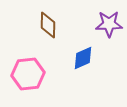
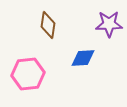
brown diamond: rotated 8 degrees clockwise
blue diamond: rotated 20 degrees clockwise
